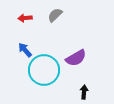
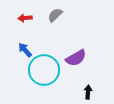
black arrow: moved 4 px right
